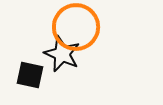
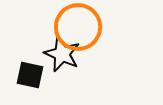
orange circle: moved 2 px right
